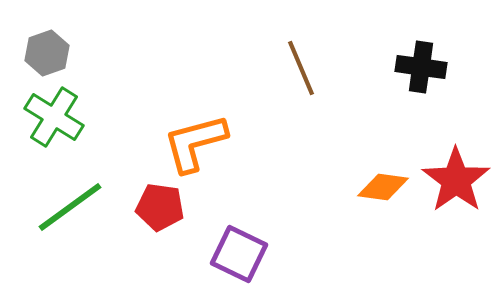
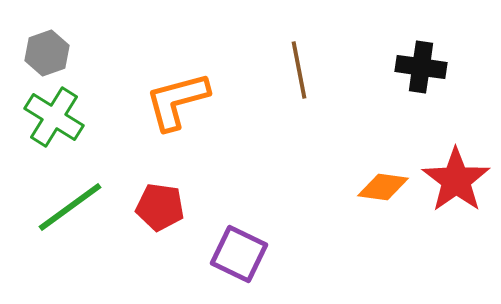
brown line: moved 2 px left, 2 px down; rotated 12 degrees clockwise
orange L-shape: moved 18 px left, 42 px up
